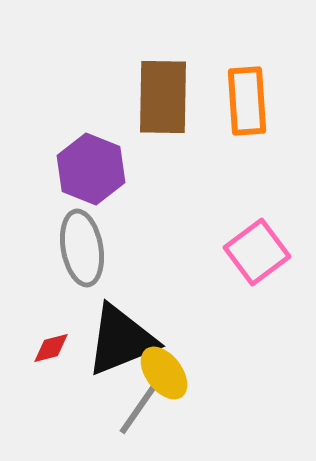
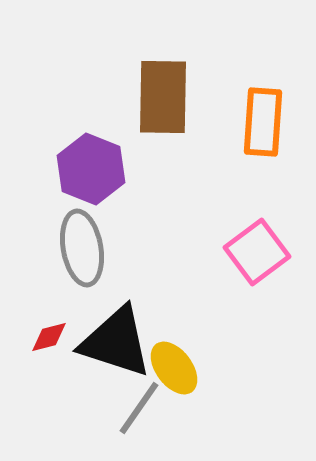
orange rectangle: moved 16 px right, 21 px down; rotated 8 degrees clockwise
black triangle: moved 5 px left, 2 px down; rotated 40 degrees clockwise
red diamond: moved 2 px left, 11 px up
yellow ellipse: moved 10 px right, 5 px up
